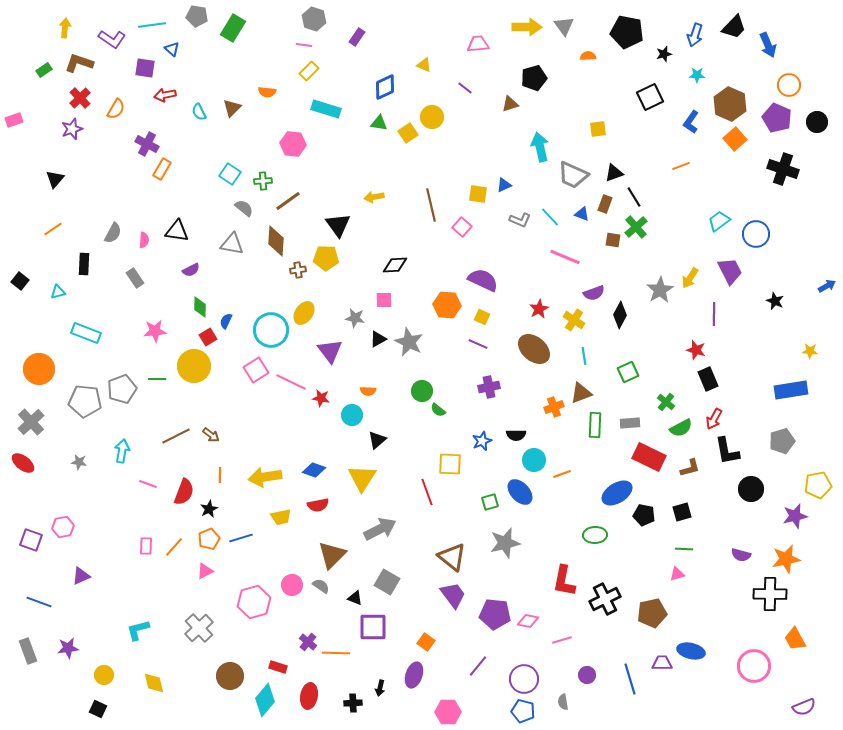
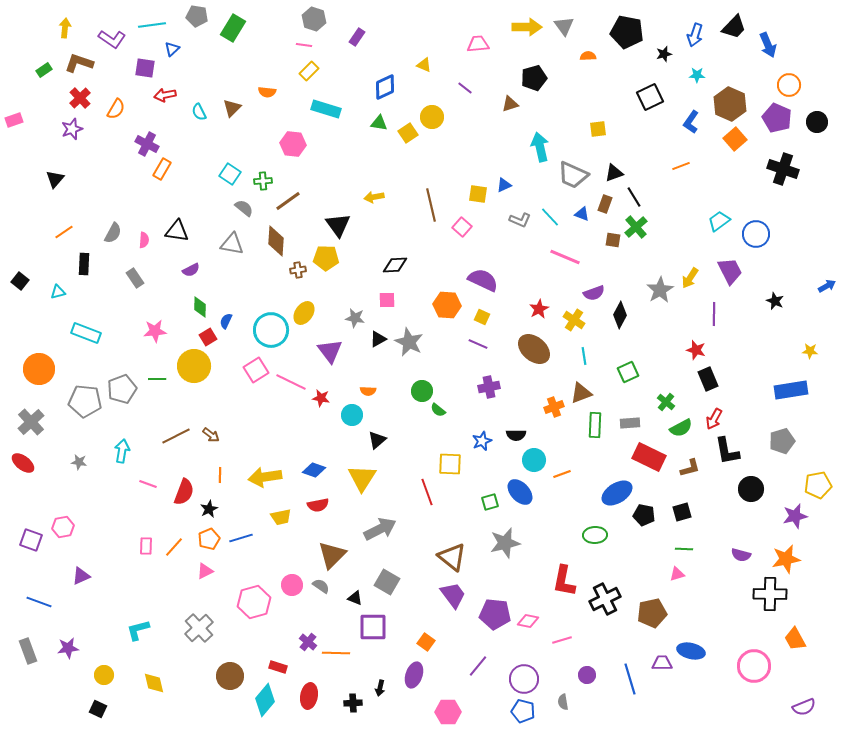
blue triangle at (172, 49): rotated 35 degrees clockwise
orange line at (53, 229): moved 11 px right, 3 px down
pink square at (384, 300): moved 3 px right
